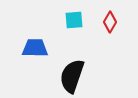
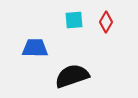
red diamond: moved 4 px left
black semicircle: rotated 52 degrees clockwise
